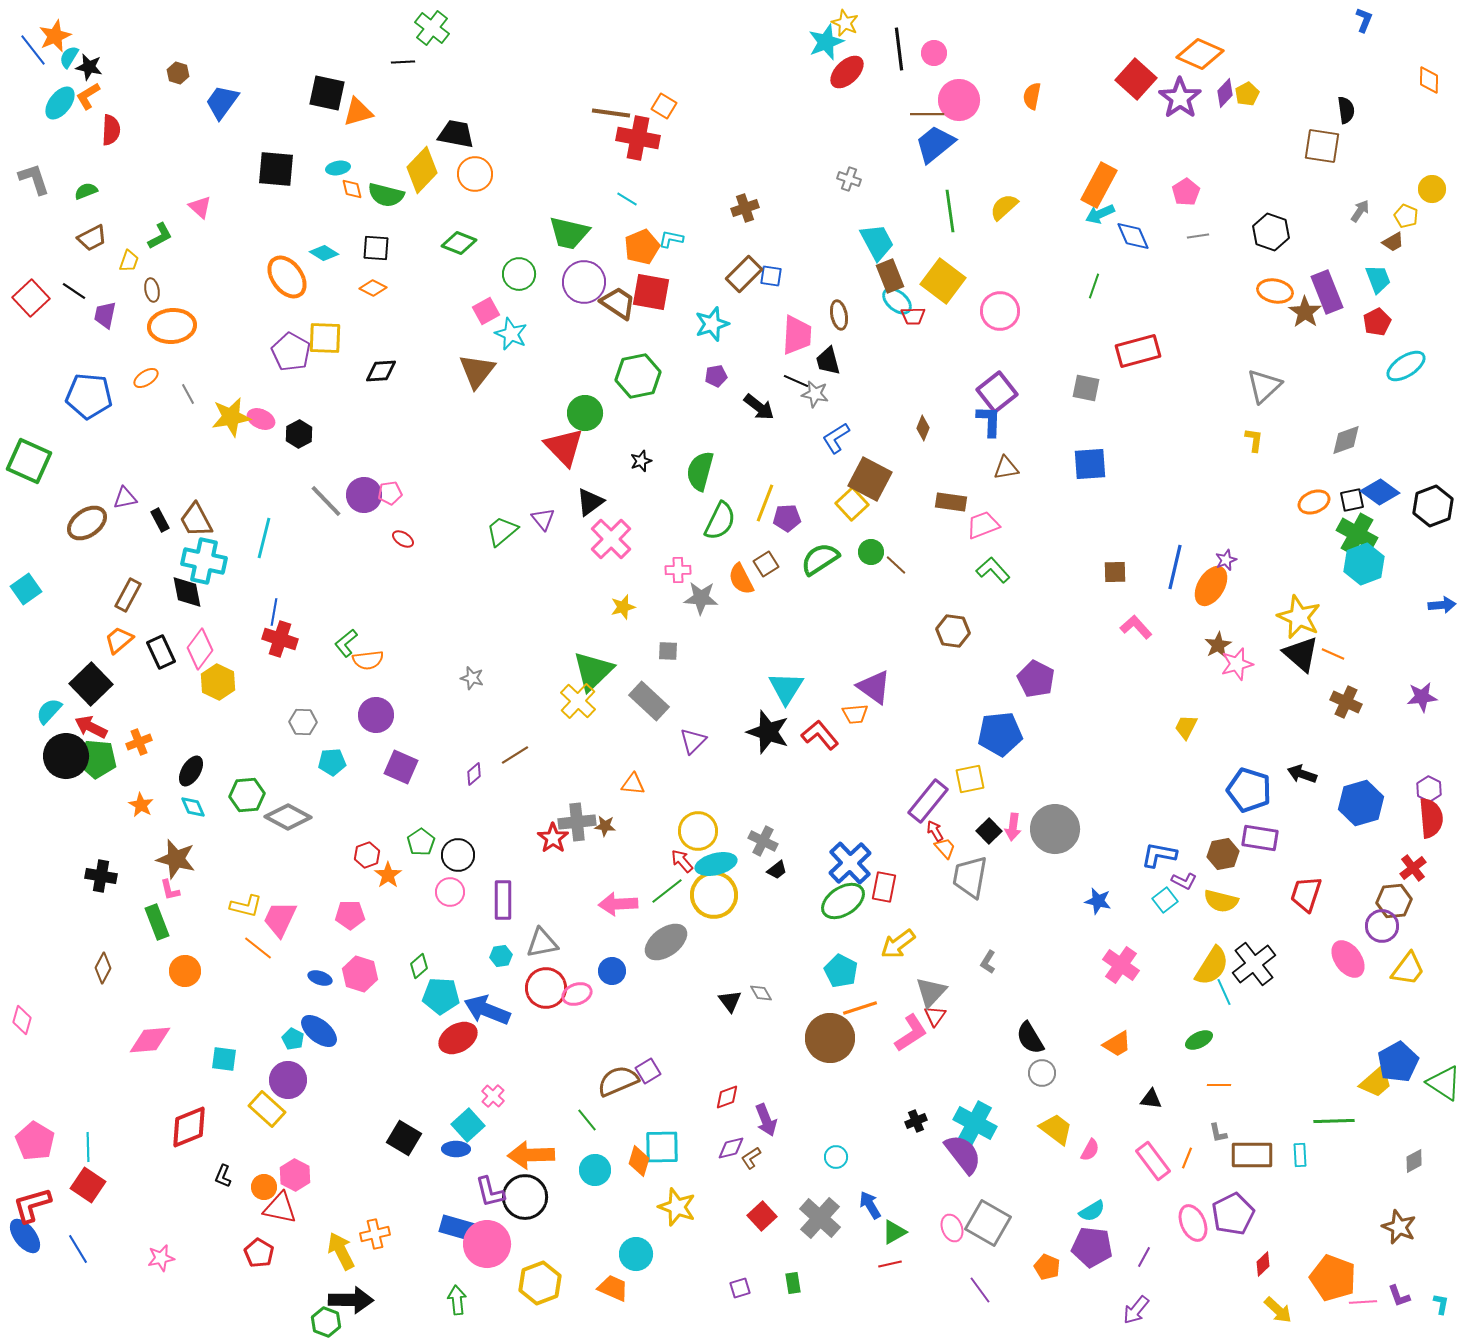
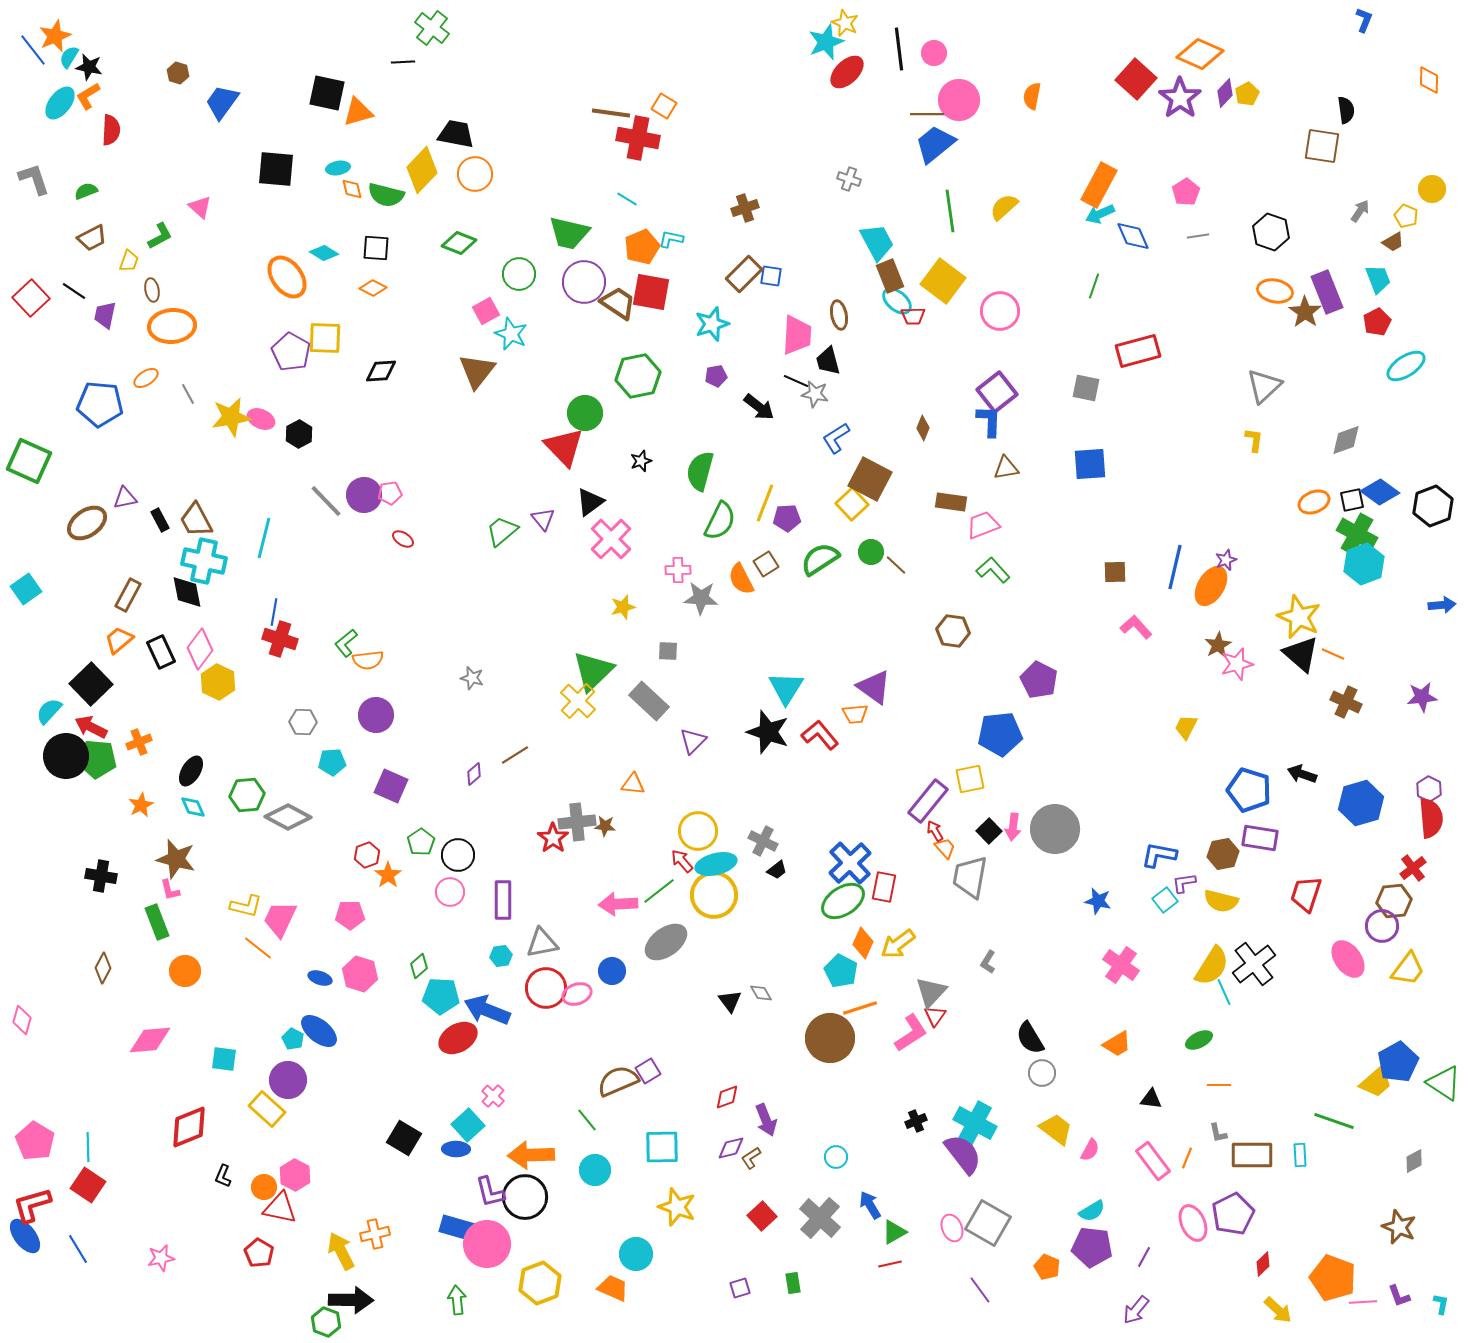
blue pentagon at (89, 396): moved 11 px right, 8 px down
purple pentagon at (1036, 679): moved 3 px right, 1 px down
purple square at (401, 767): moved 10 px left, 19 px down
orange star at (141, 805): rotated 15 degrees clockwise
purple L-shape at (1184, 881): moved 2 px down; rotated 145 degrees clockwise
green line at (667, 891): moved 8 px left
green line at (1334, 1121): rotated 21 degrees clockwise
orange diamond at (639, 1161): moved 224 px right, 218 px up; rotated 8 degrees clockwise
